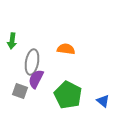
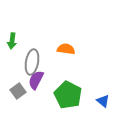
purple semicircle: moved 1 px down
gray square: moved 2 px left; rotated 35 degrees clockwise
